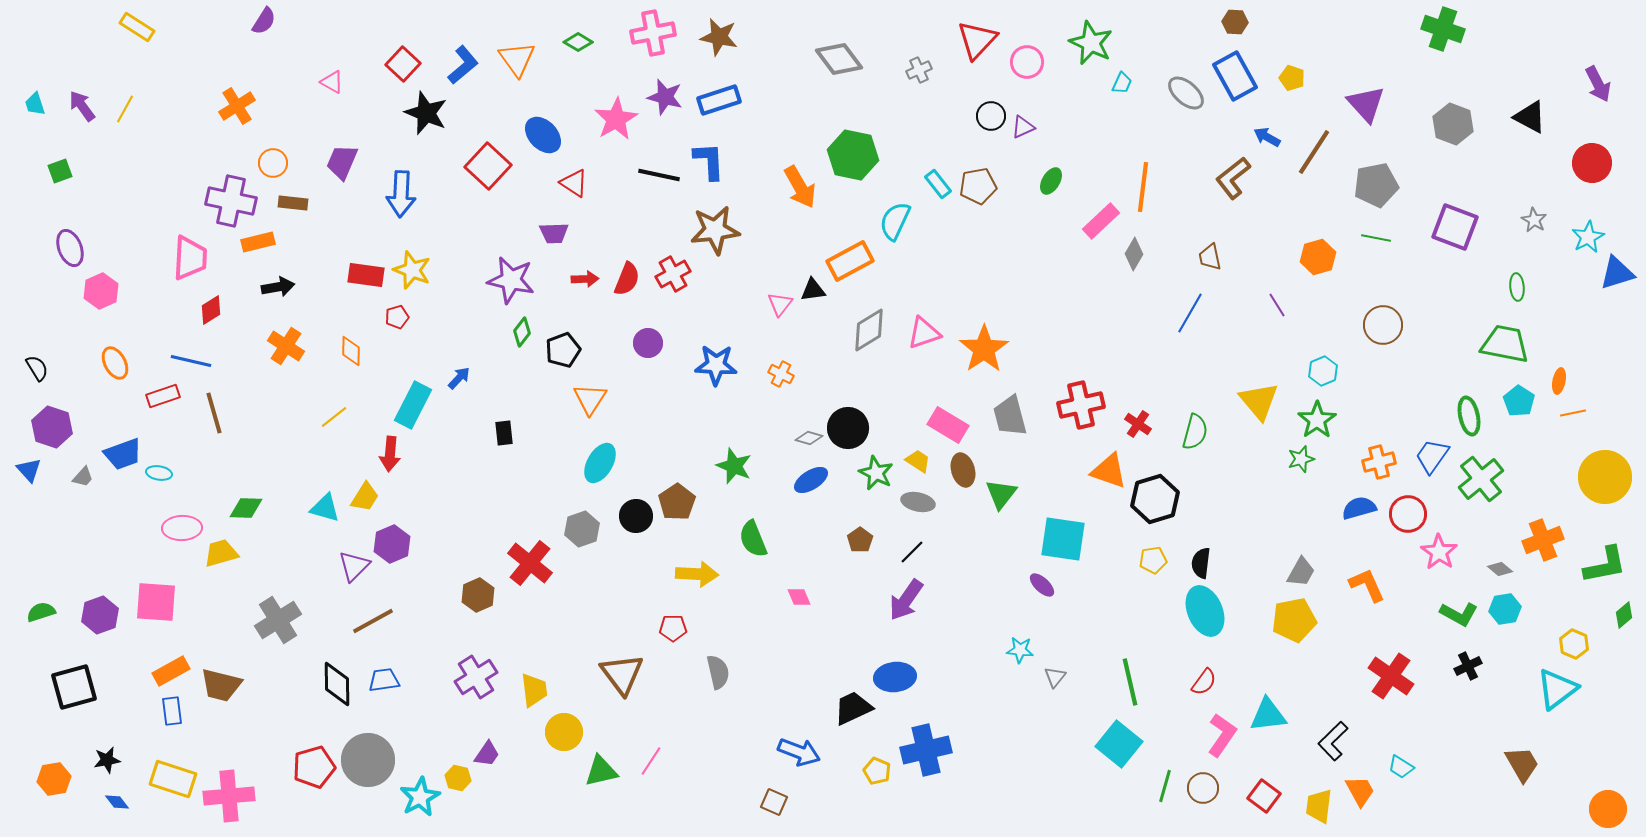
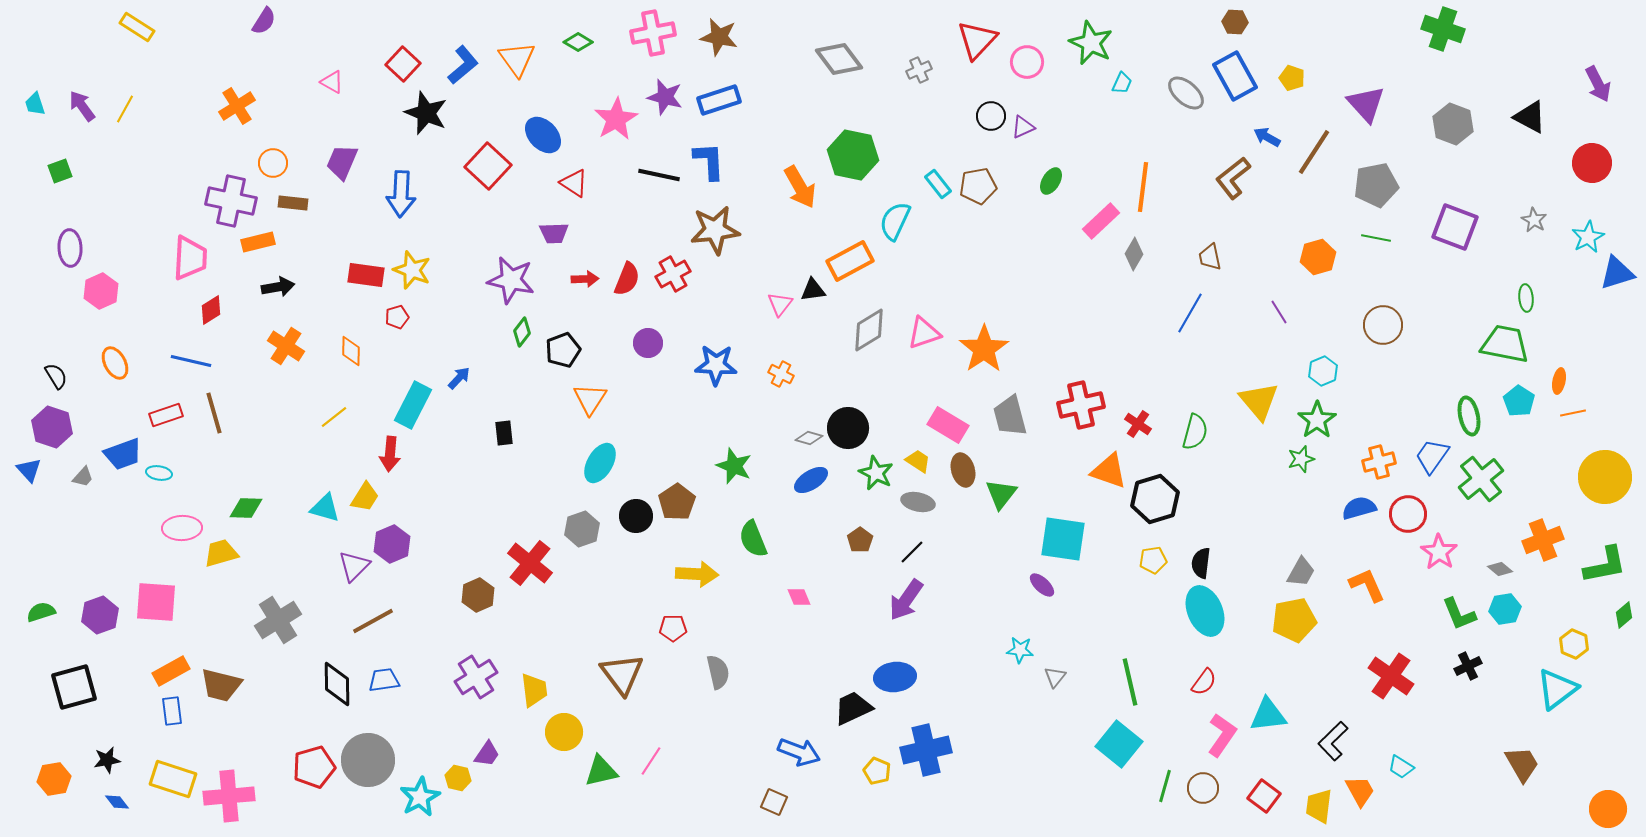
purple ellipse at (70, 248): rotated 18 degrees clockwise
green ellipse at (1517, 287): moved 9 px right, 11 px down
purple line at (1277, 305): moved 2 px right, 7 px down
black semicircle at (37, 368): moved 19 px right, 8 px down
red rectangle at (163, 396): moved 3 px right, 19 px down
green L-shape at (1459, 614): rotated 39 degrees clockwise
